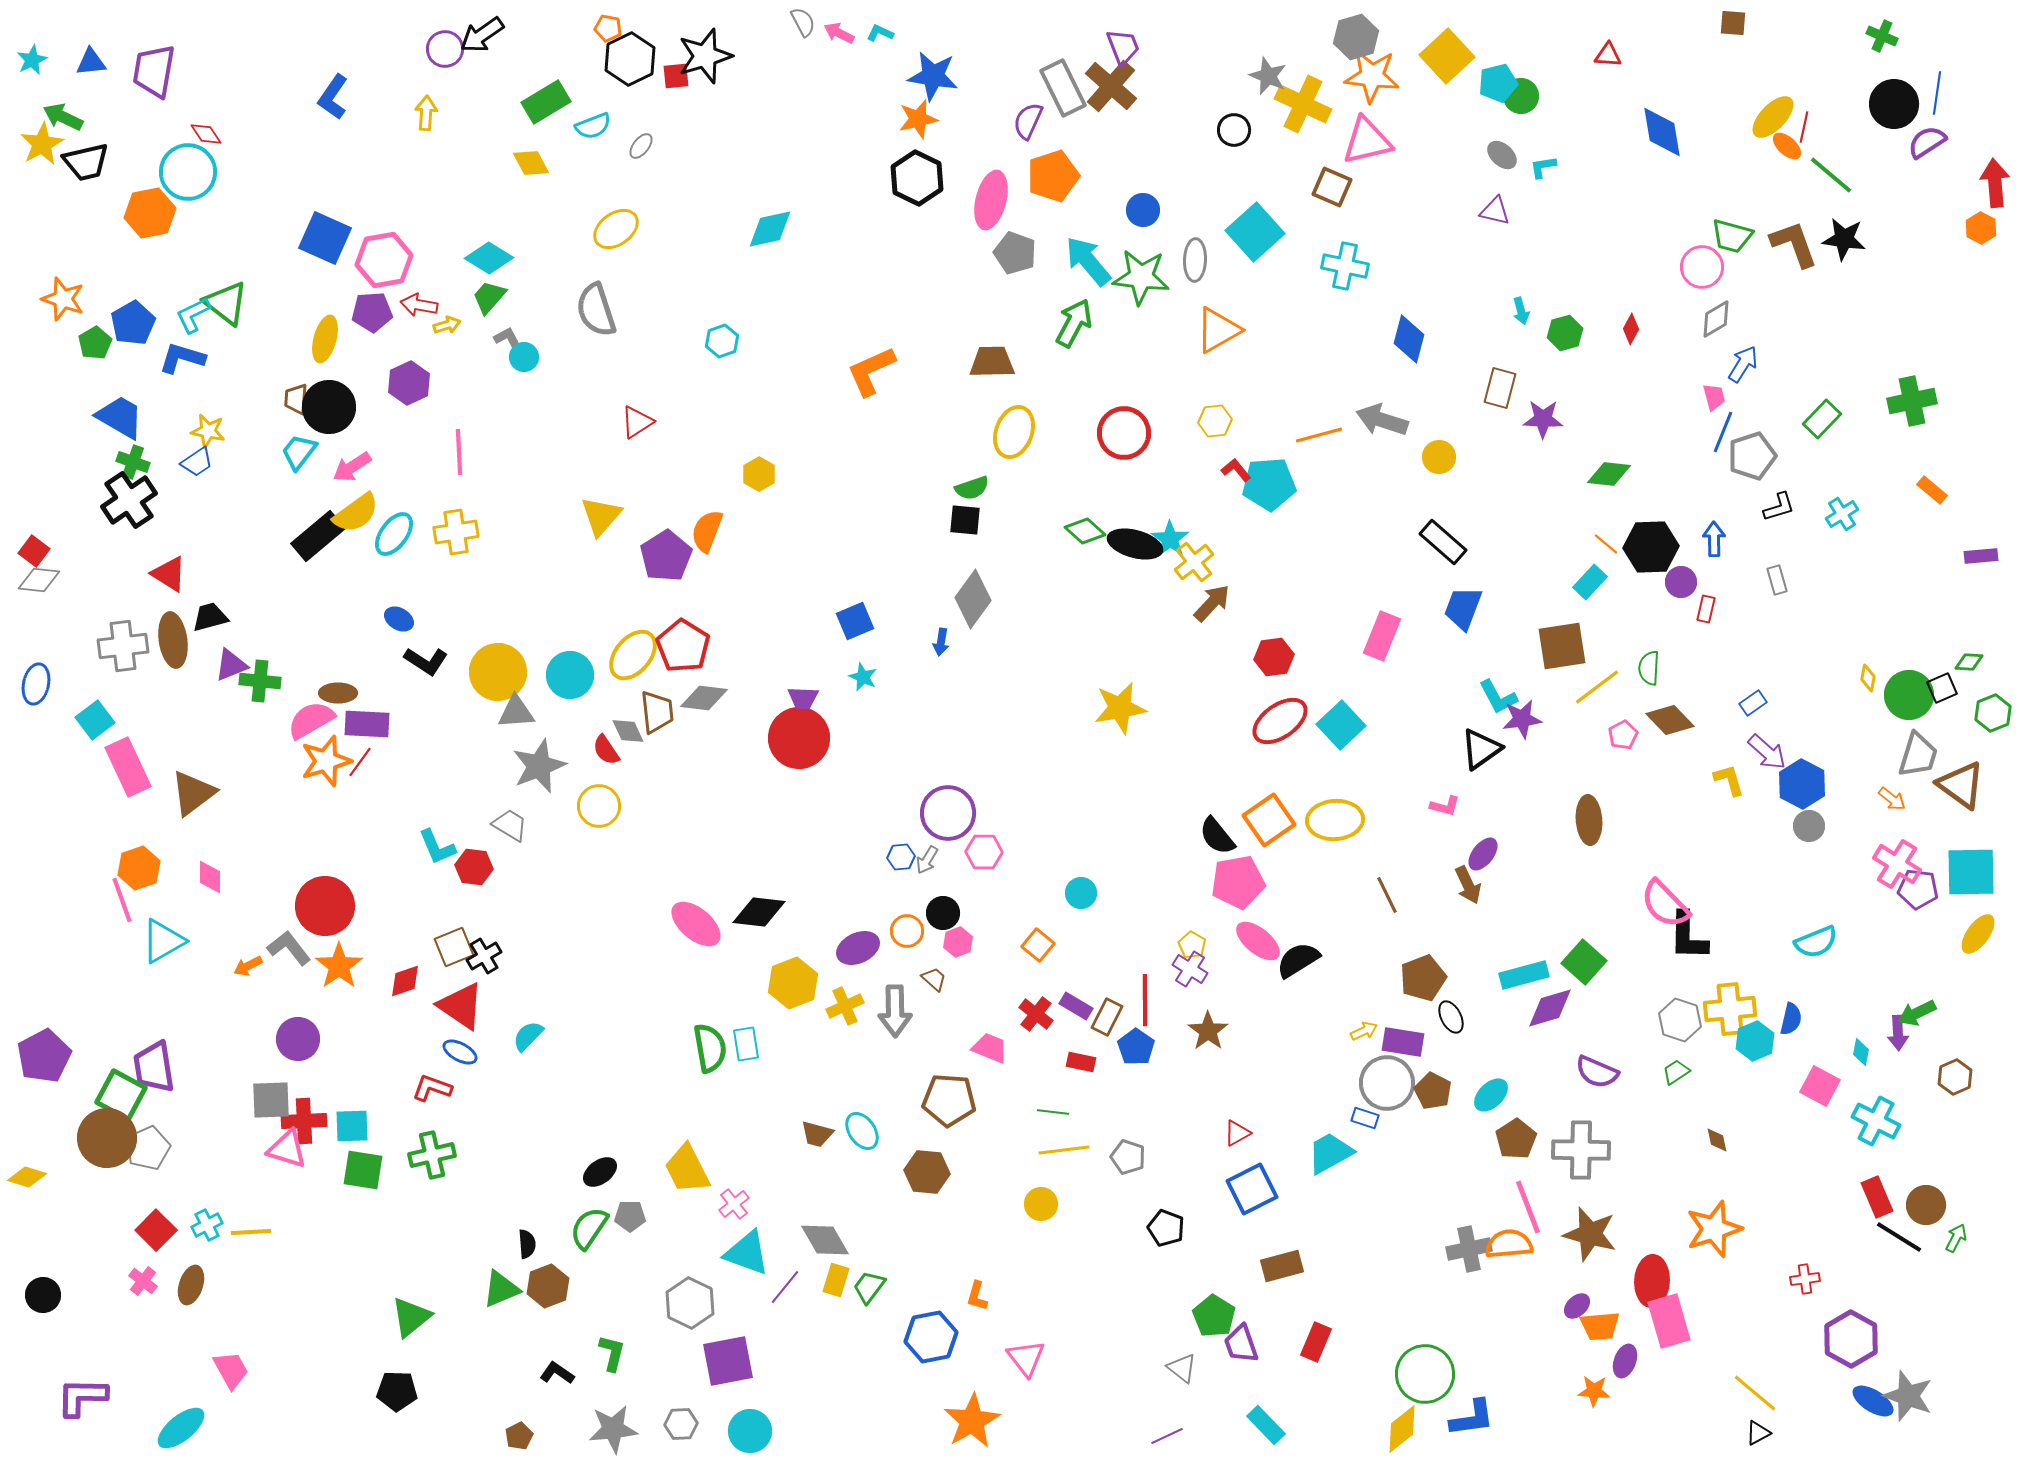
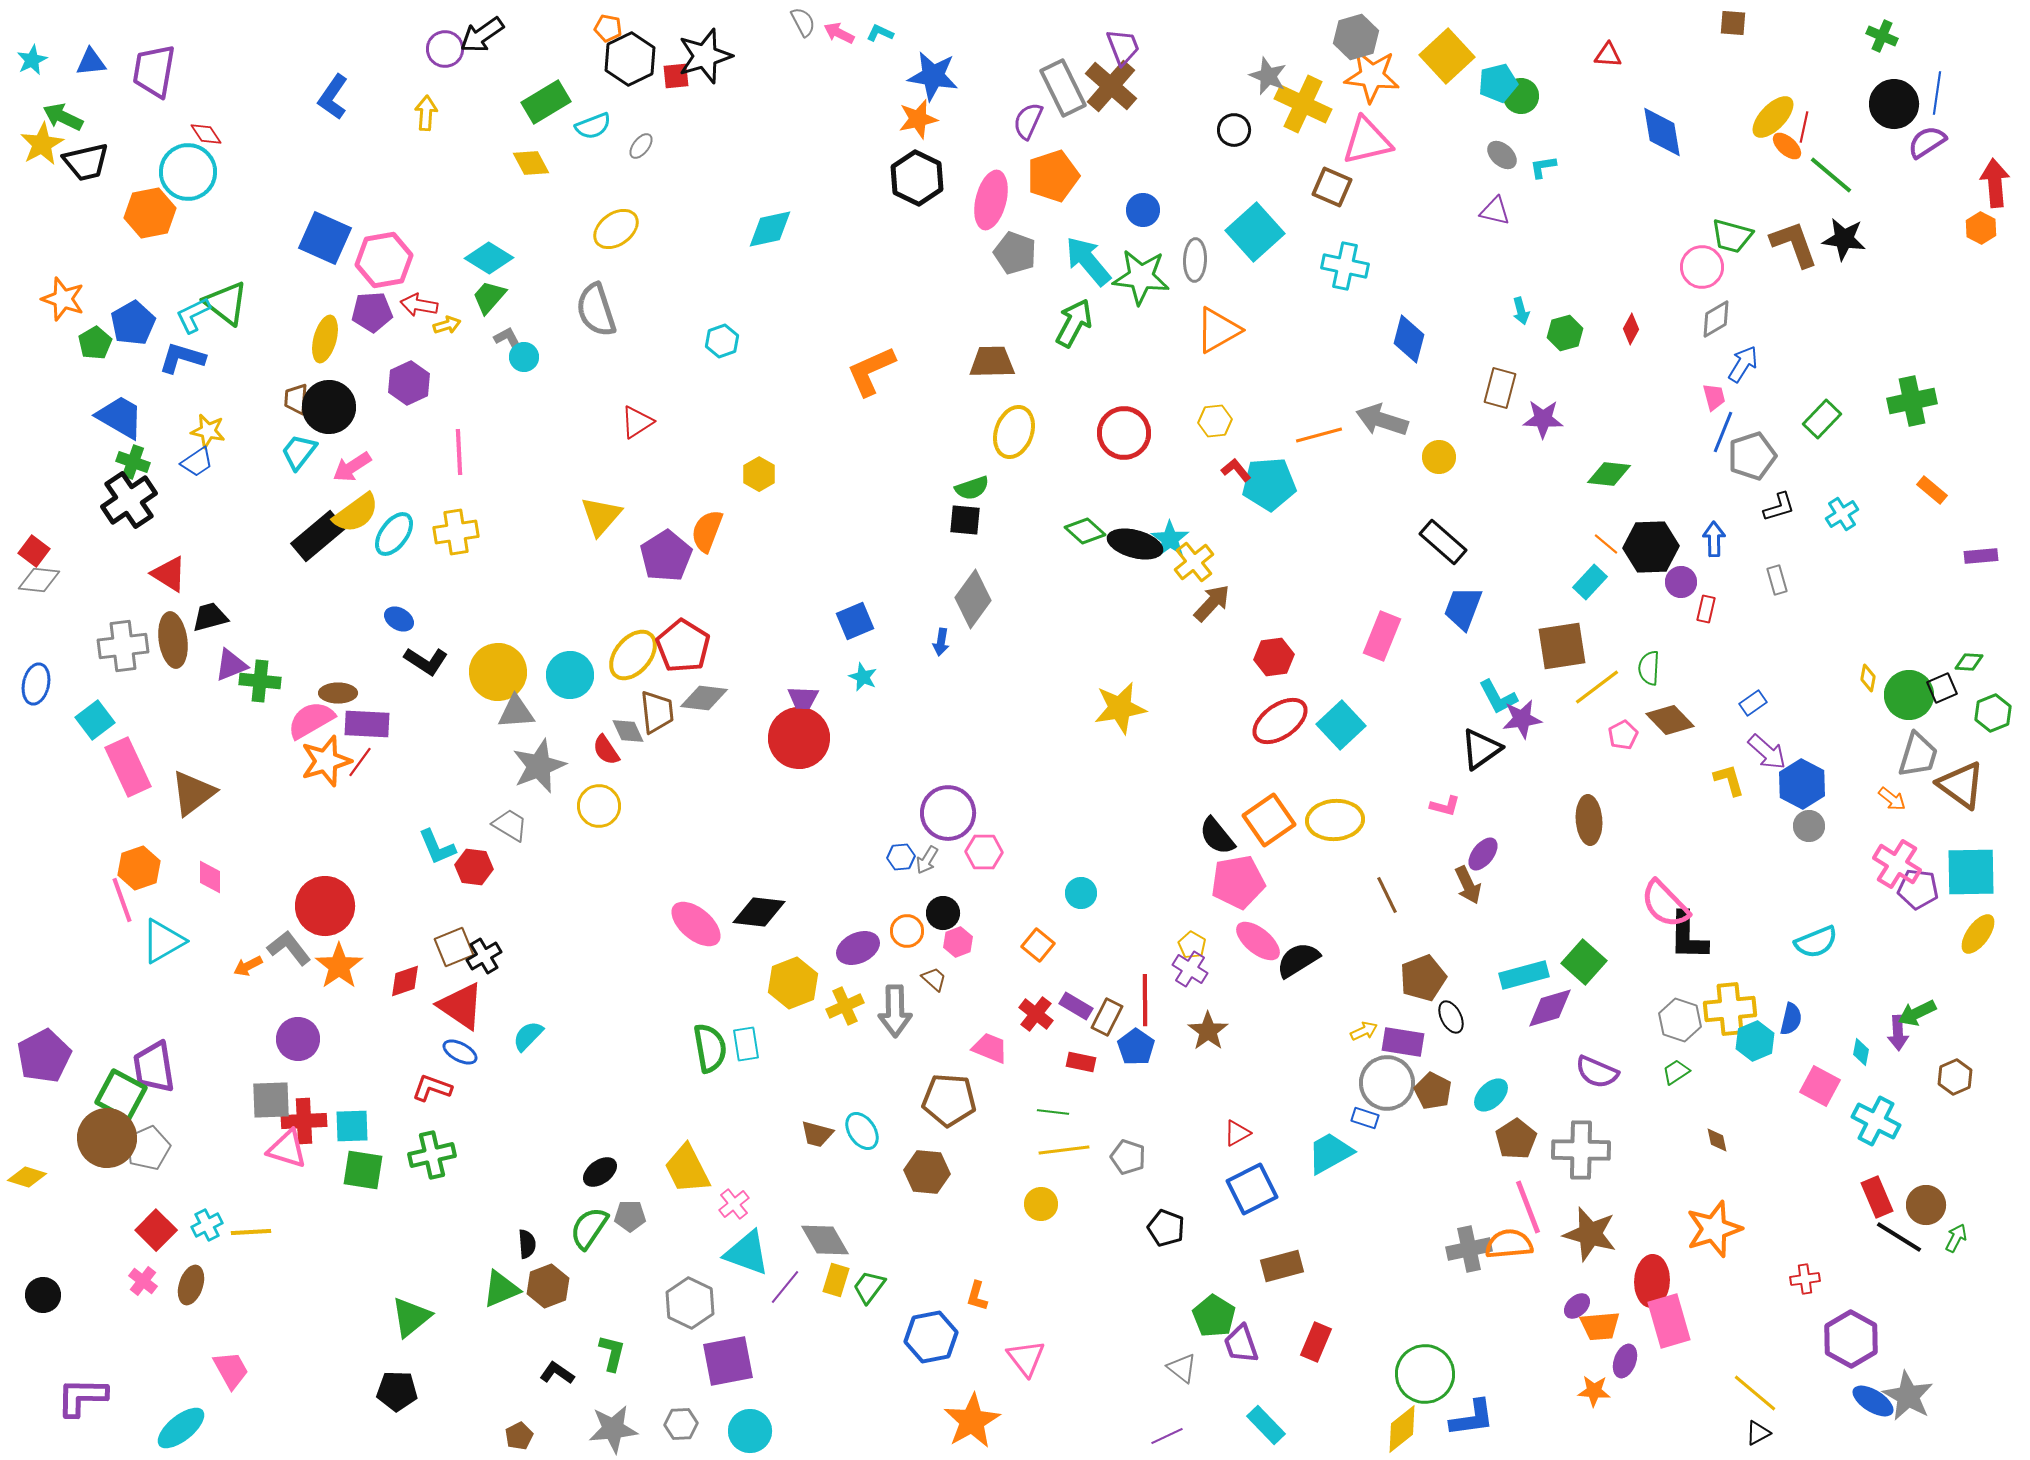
gray star at (1908, 1396): rotated 9 degrees clockwise
